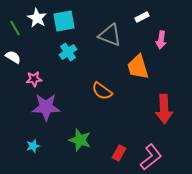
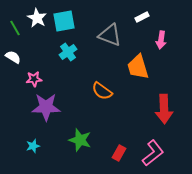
pink L-shape: moved 2 px right, 4 px up
